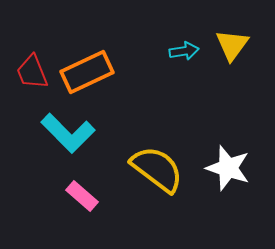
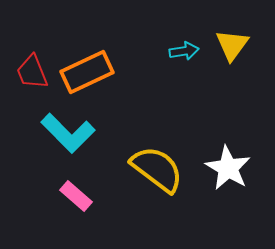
white star: rotated 12 degrees clockwise
pink rectangle: moved 6 px left
